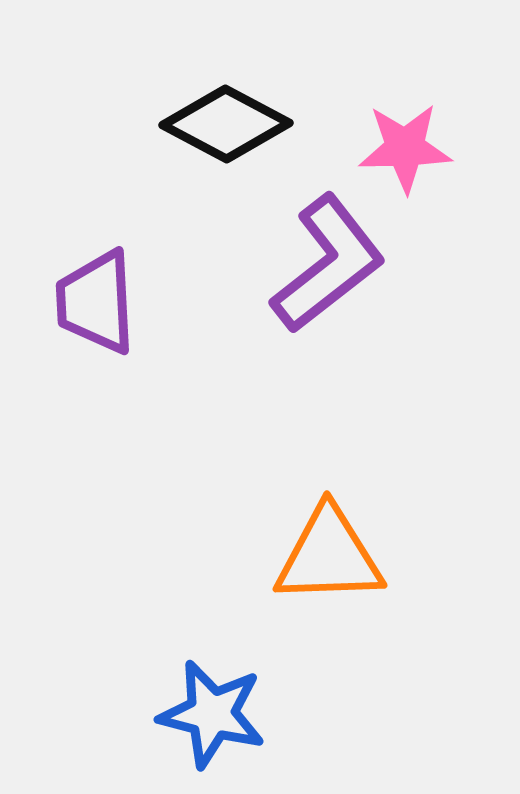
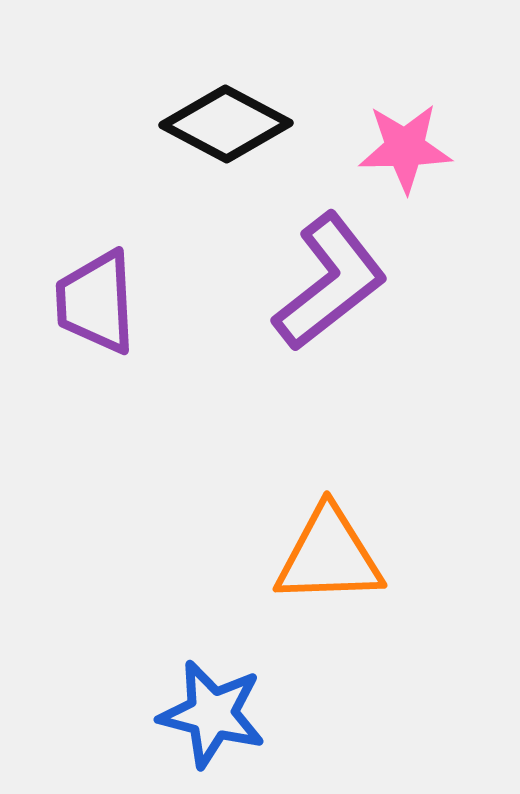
purple L-shape: moved 2 px right, 18 px down
